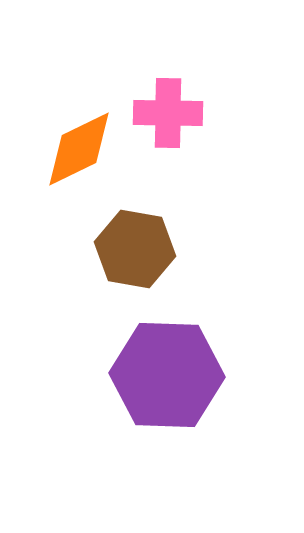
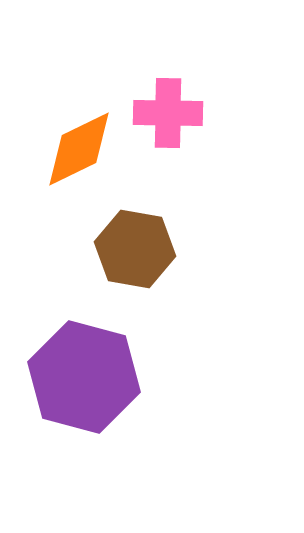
purple hexagon: moved 83 px left, 2 px down; rotated 13 degrees clockwise
